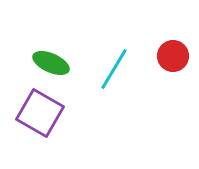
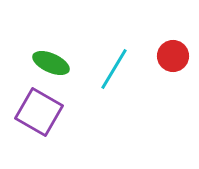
purple square: moved 1 px left, 1 px up
